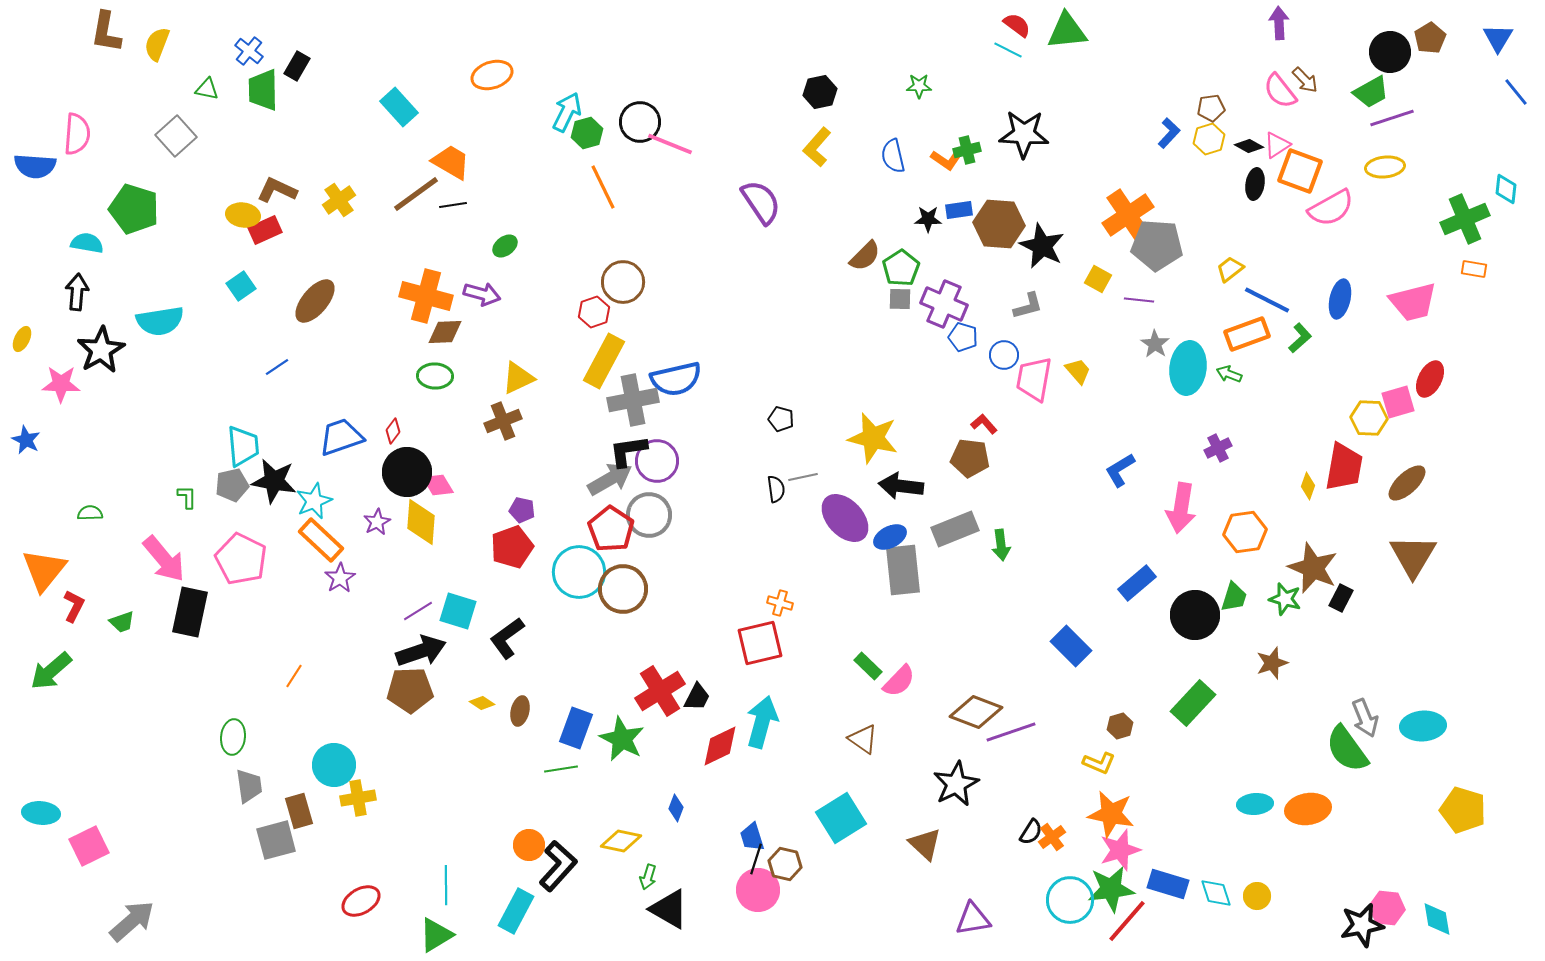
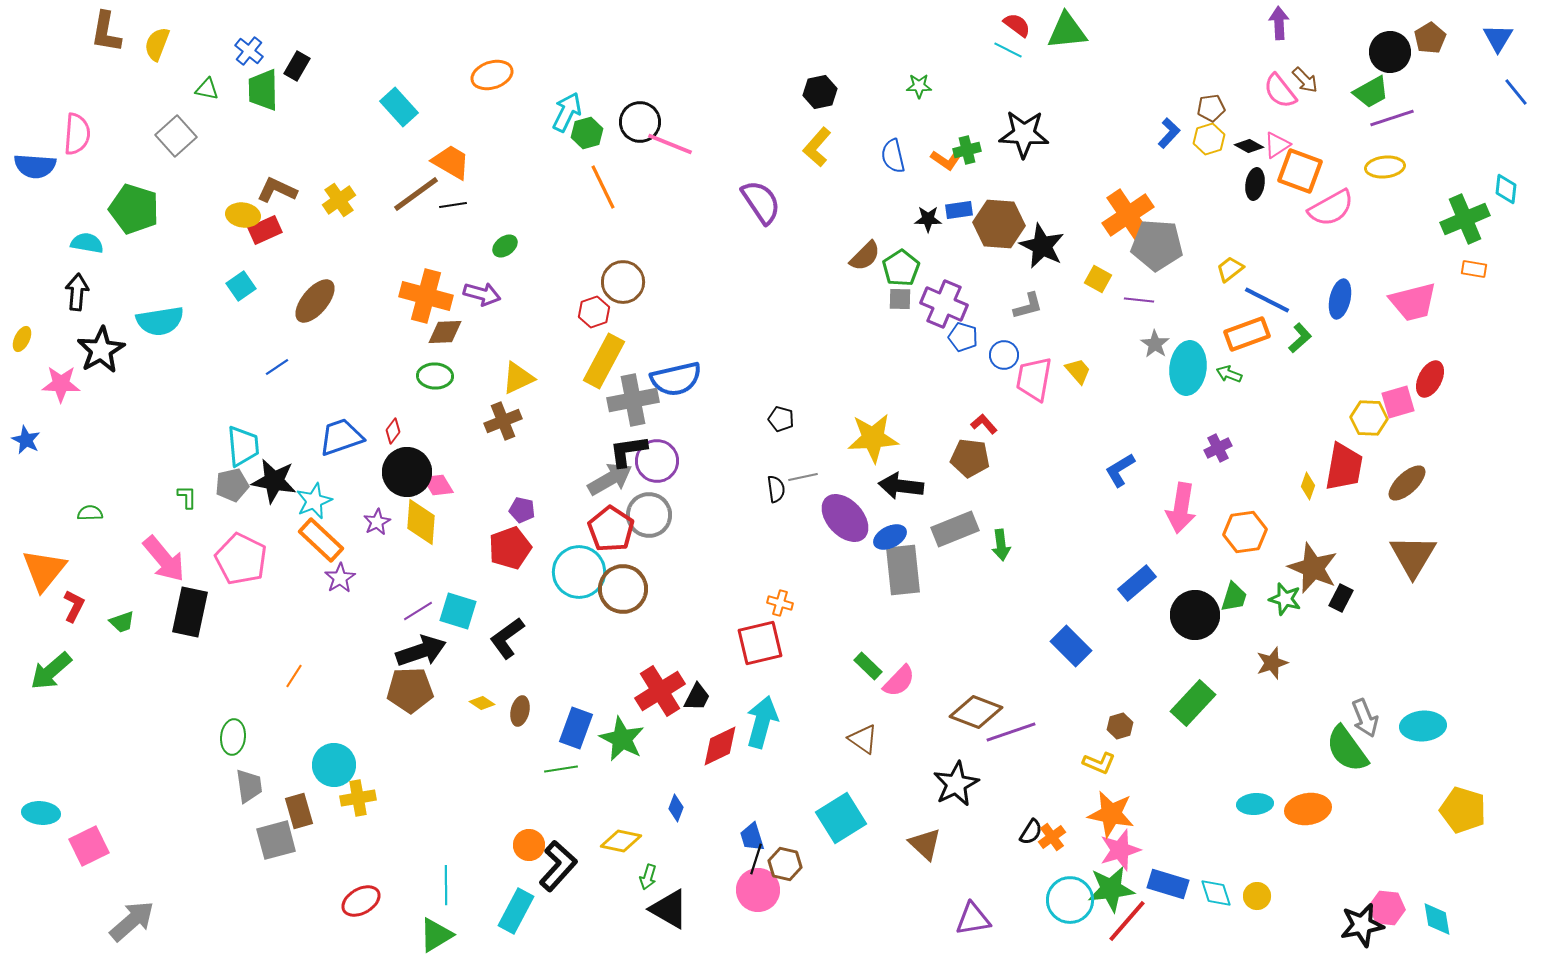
yellow star at (873, 438): rotated 18 degrees counterclockwise
red pentagon at (512, 547): moved 2 px left, 1 px down
